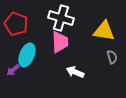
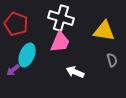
pink trapezoid: rotated 25 degrees clockwise
gray semicircle: moved 3 px down
